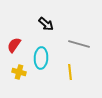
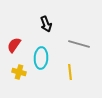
black arrow: rotated 28 degrees clockwise
